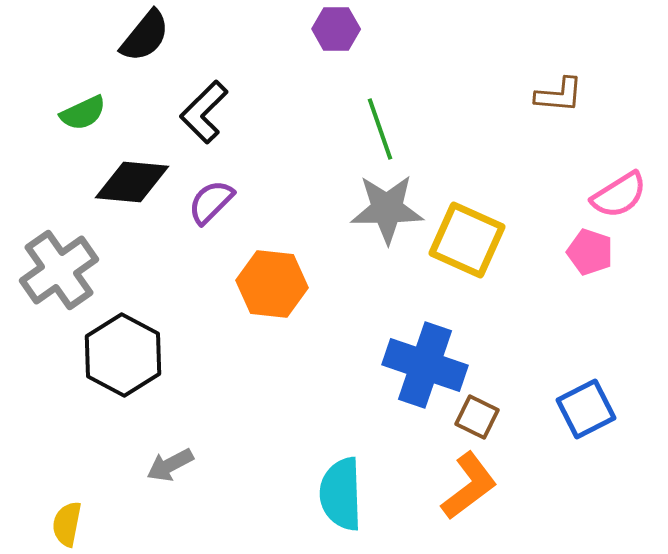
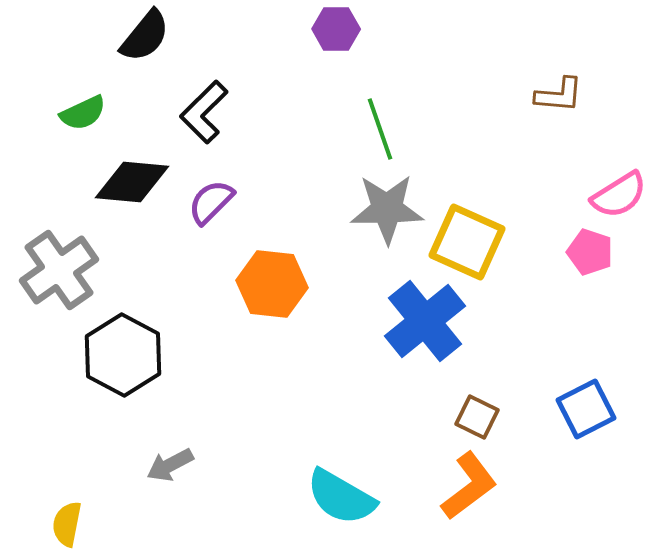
yellow square: moved 2 px down
blue cross: moved 44 px up; rotated 32 degrees clockwise
cyan semicircle: moved 3 px down; rotated 58 degrees counterclockwise
